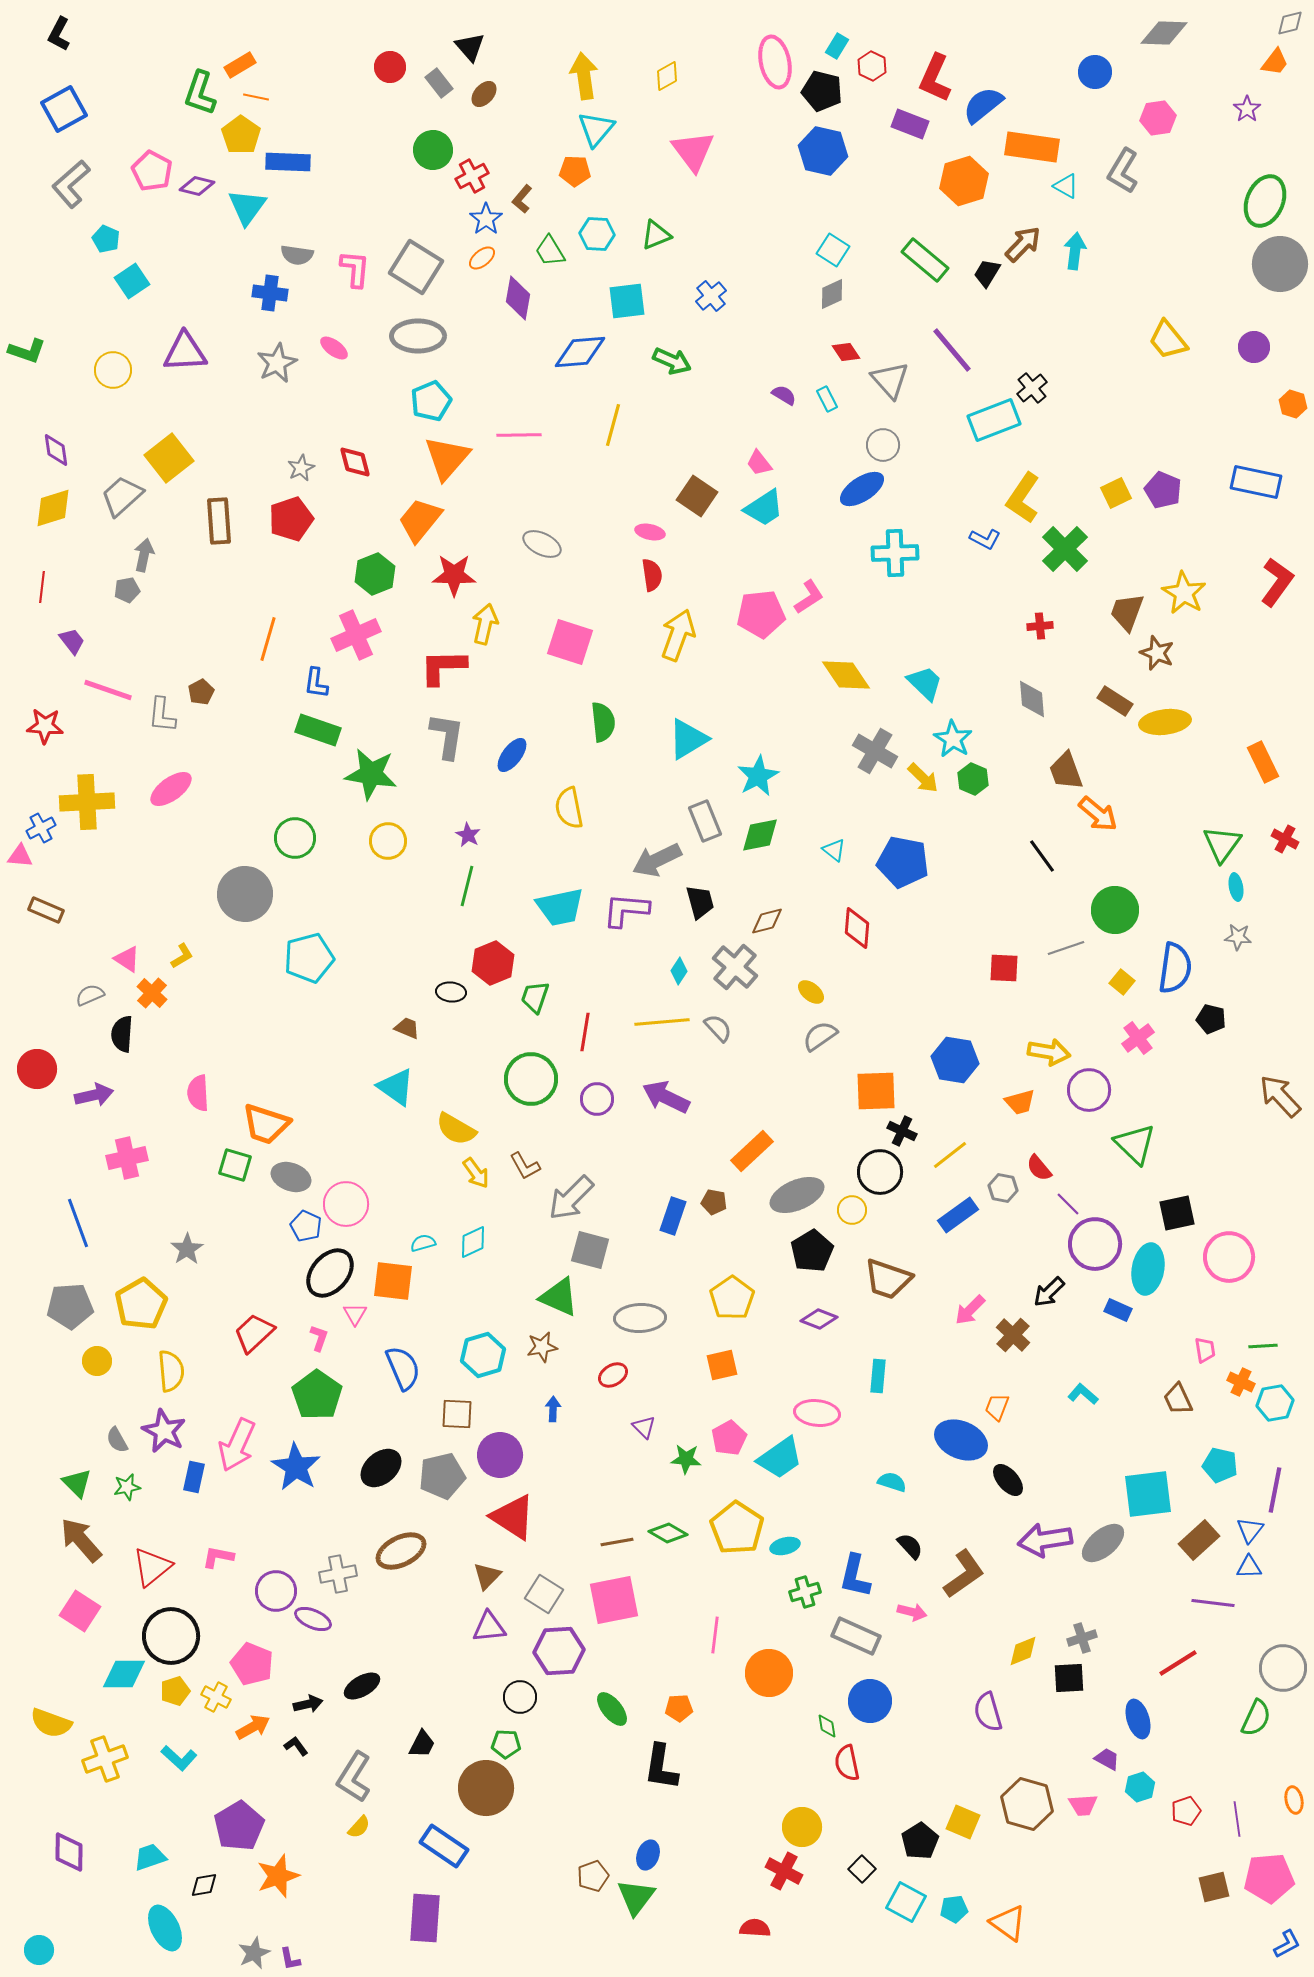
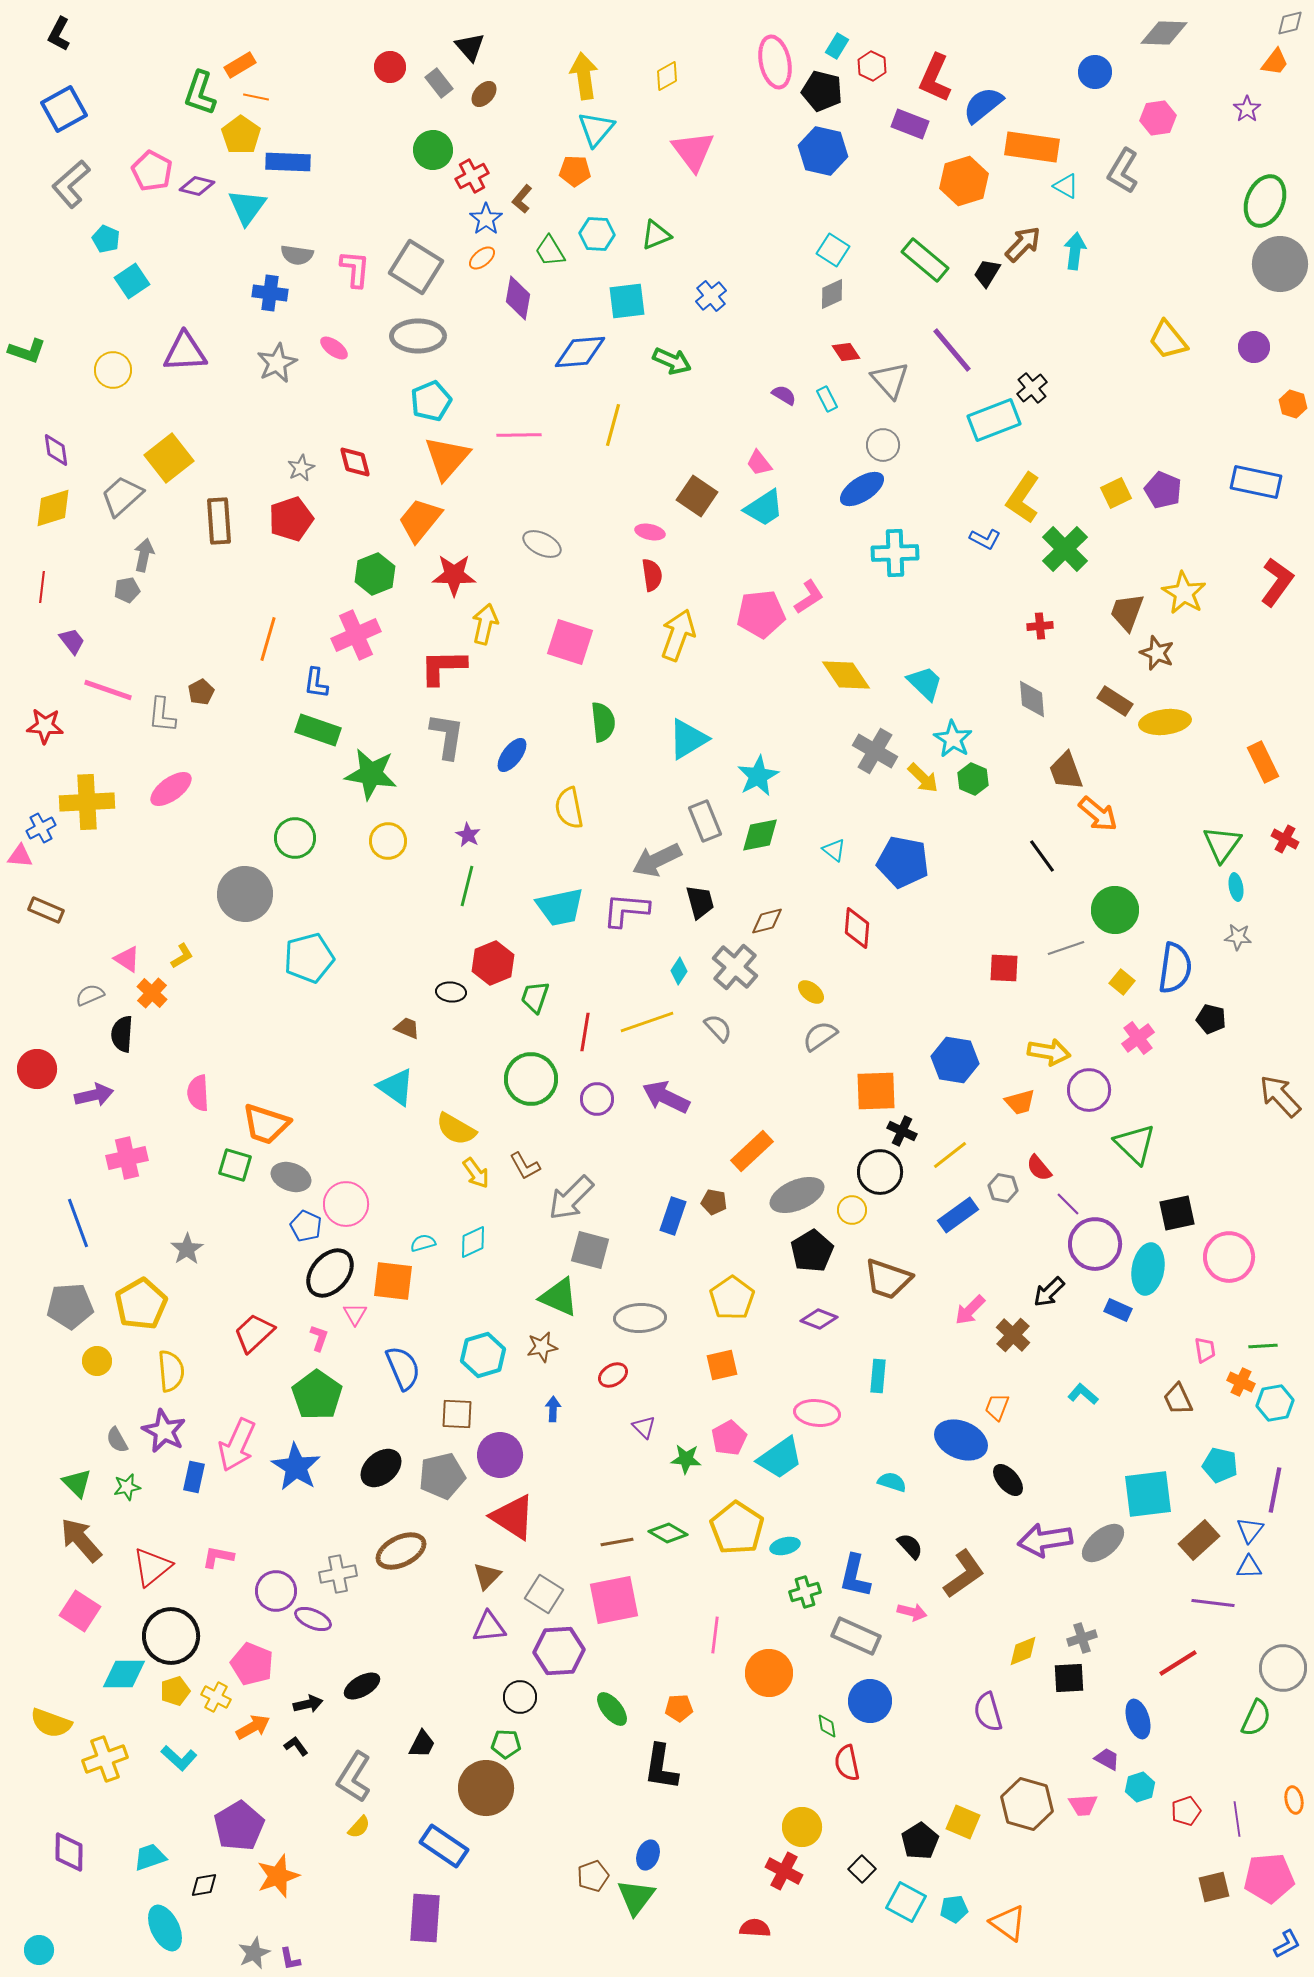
yellow line at (662, 1022): moved 15 px left; rotated 14 degrees counterclockwise
